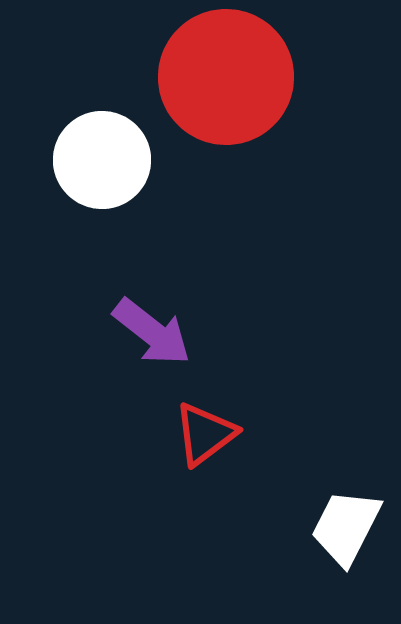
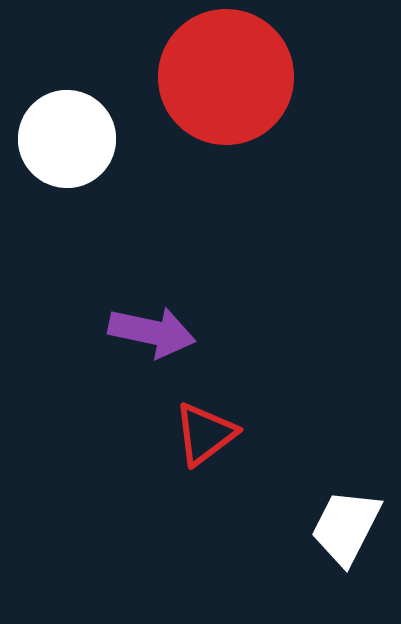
white circle: moved 35 px left, 21 px up
purple arrow: rotated 26 degrees counterclockwise
